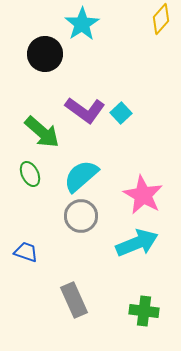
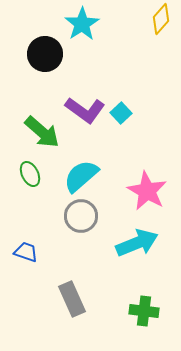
pink star: moved 4 px right, 4 px up
gray rectangle: moved 2 px left, 1 px up
